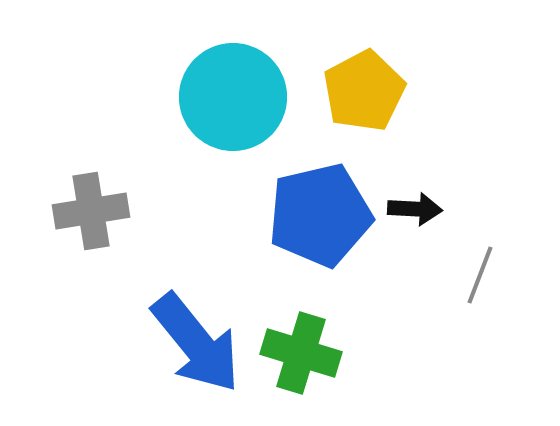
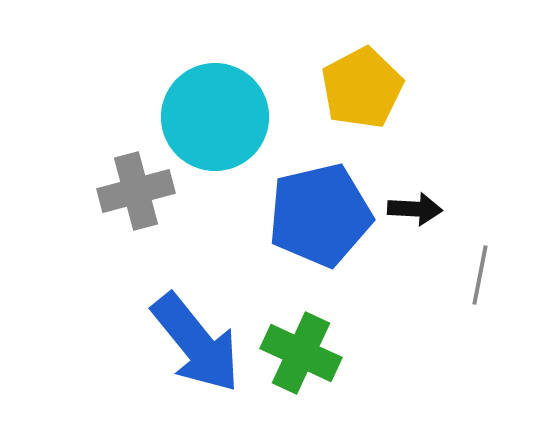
yellow pentagon: moved 2 px left, 3 px up
cyan circle: moved 18 px left, 20 px down
gray cross: moved 45 px right, 20 px up; rotated 6 degrees counterclockwise
gray line: rotated 10 degrees counterclockwise
green cross: rotated 8 degrees clockwise
